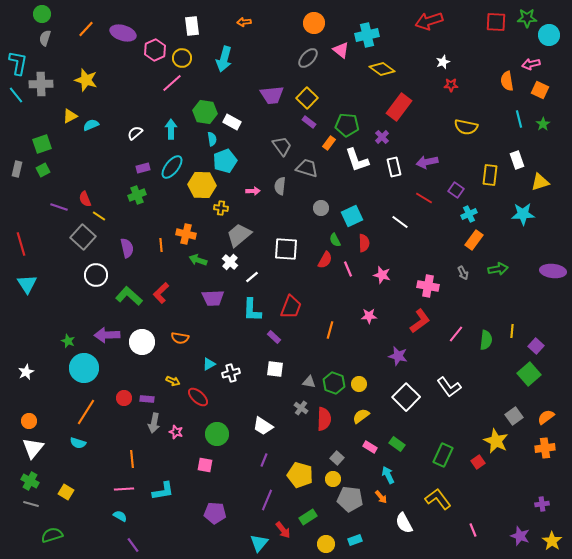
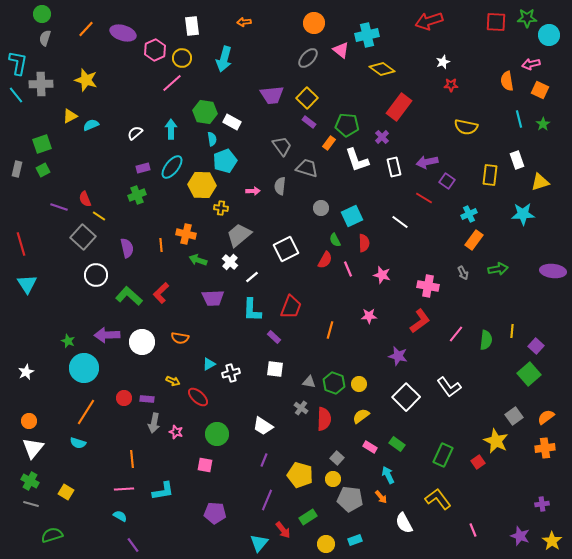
purple square at (456, 190): moved 9 px left, 9 px up
white square at (286, 249): rotated 30 degrees counterclockwise
